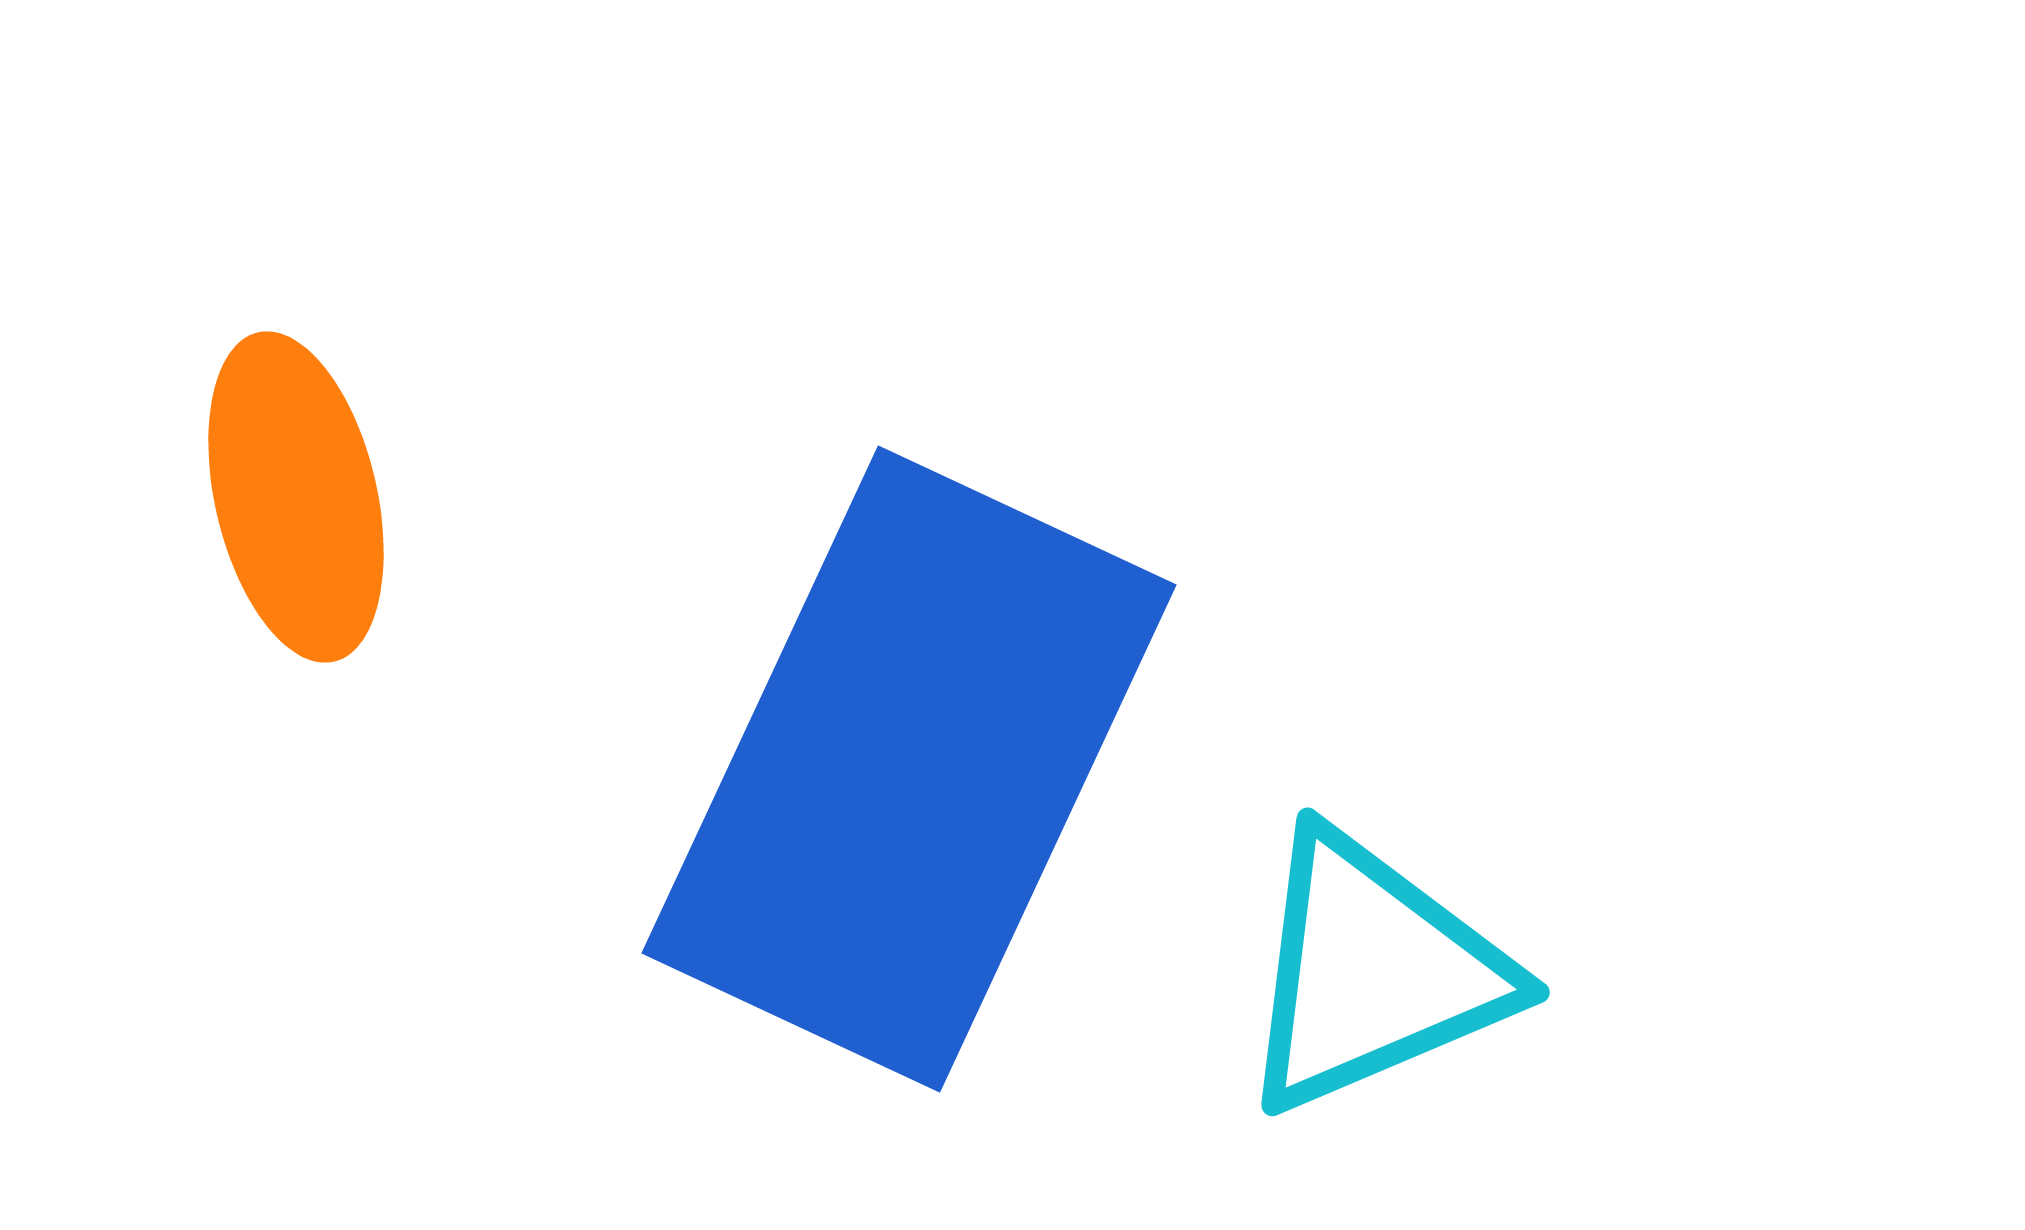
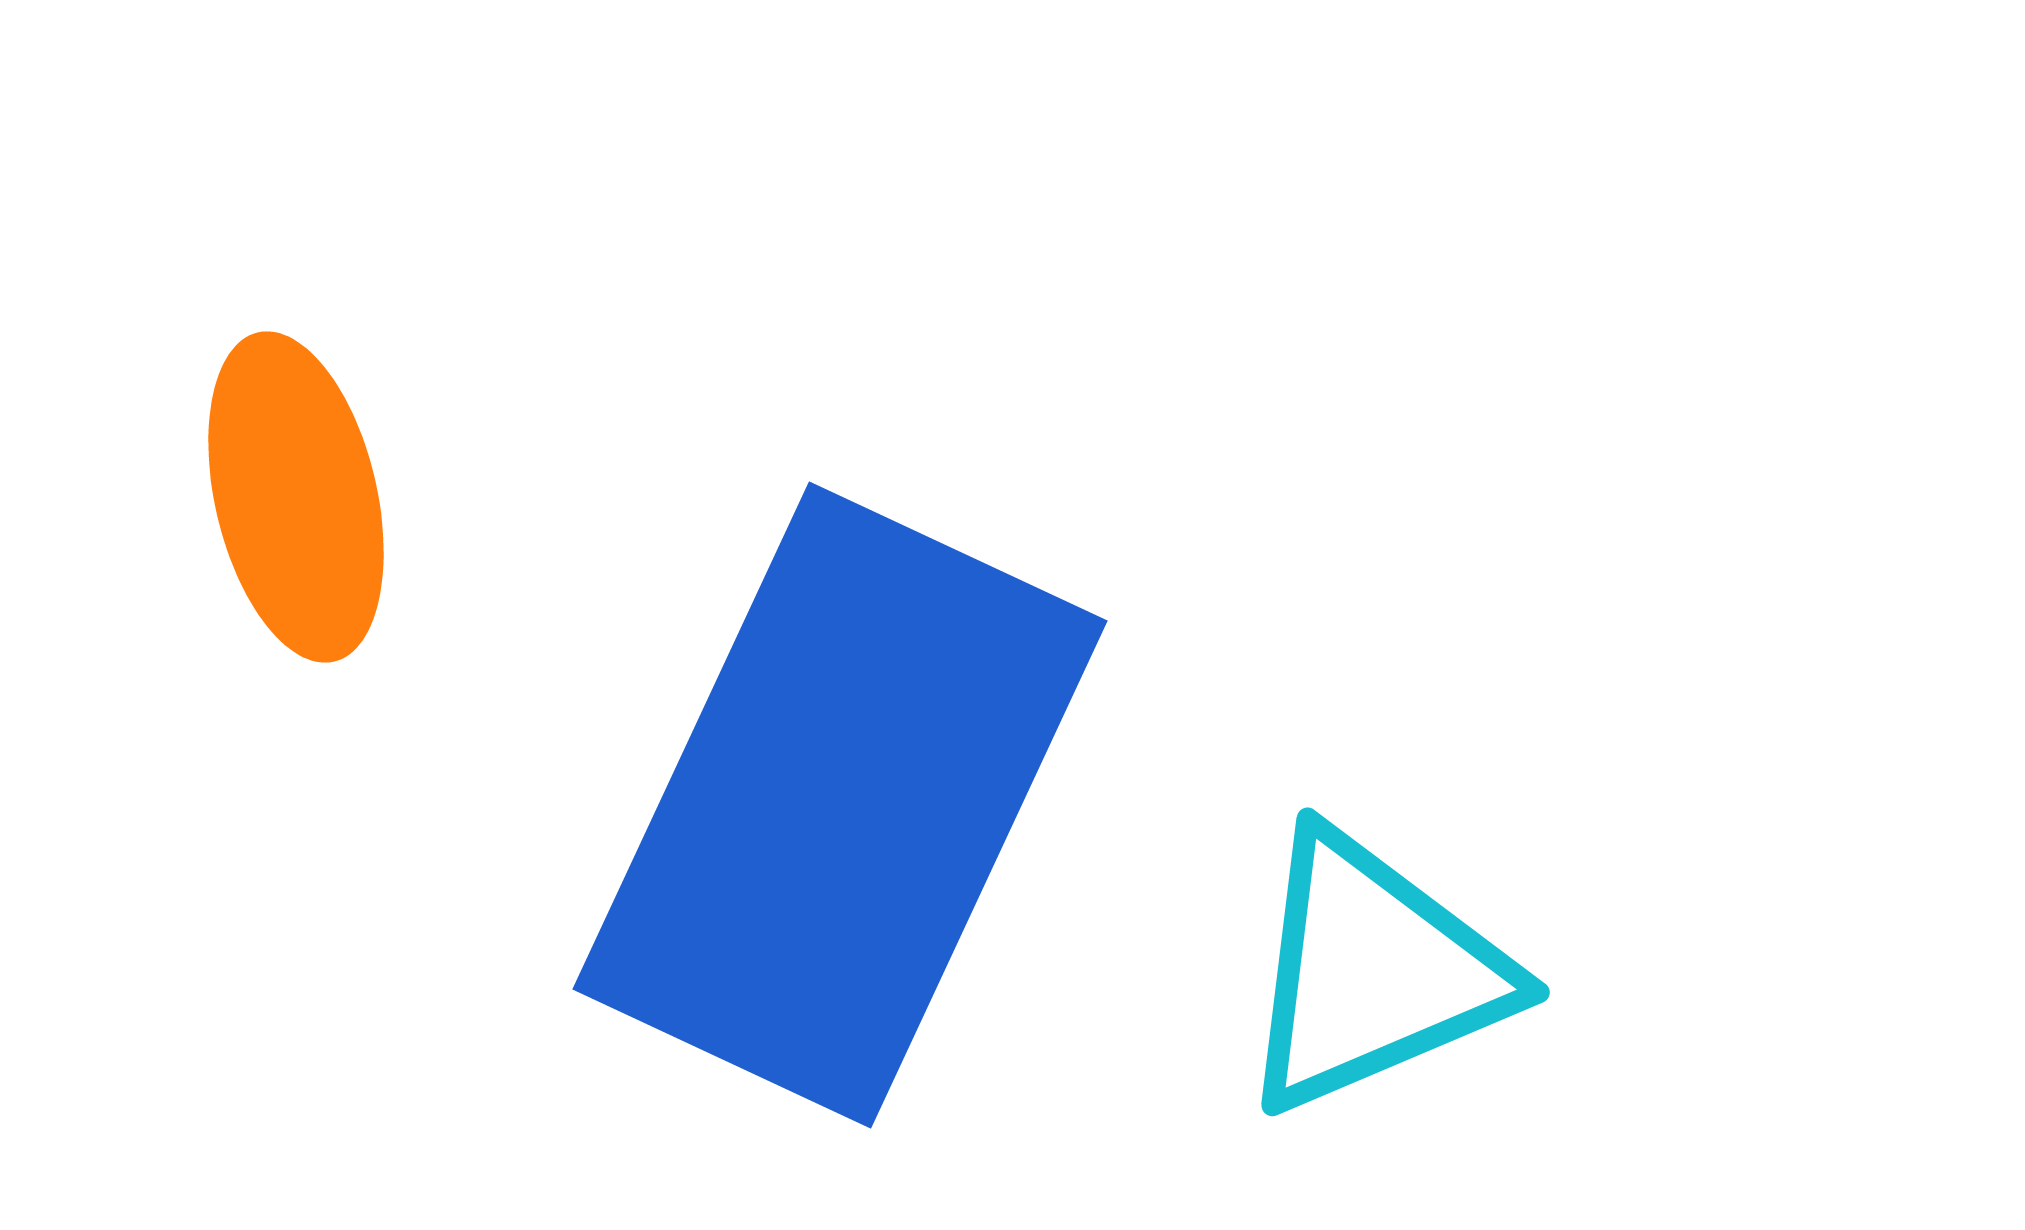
blue rectangle: moved 69 px left, 36 px down
